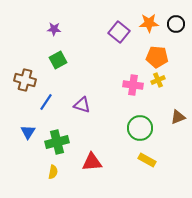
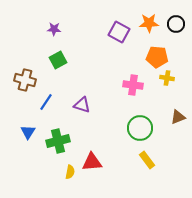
purple square: rotated 10 degrees counterclockwise
yellow cross: moved 9 px right, 2 px up; rotated 32 degrees clockwise
green cross: moved 1 px right, 1 px up
yellow rectangle: rotated 24 degrees clockwise
yellow semicircle: moved 17 px right
